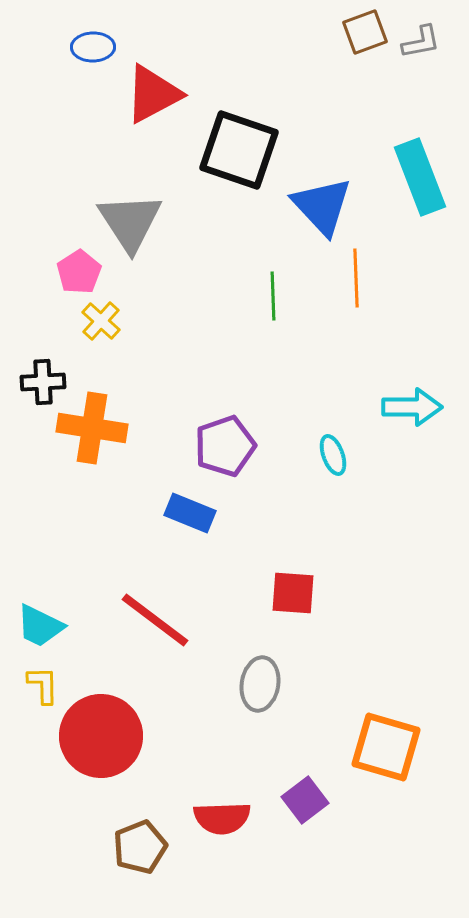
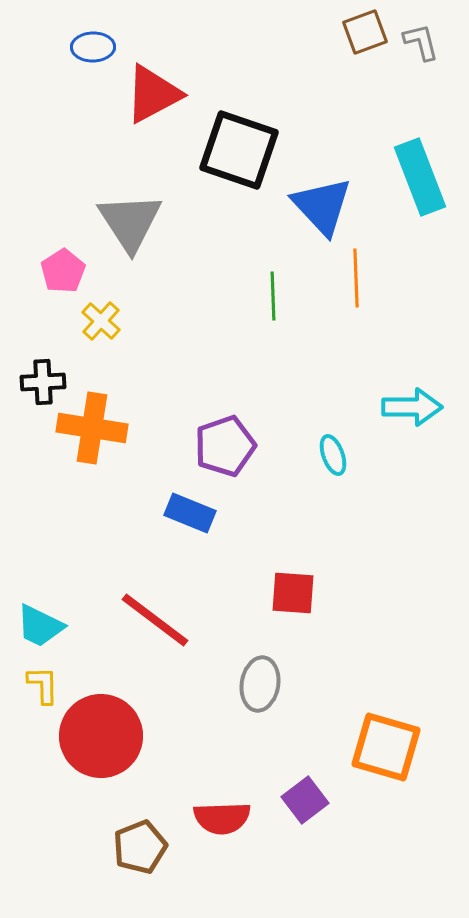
gray L-shape: rotated 93 degrees counterclockwise
pink pentagon: moved 16 px left, 1 px up
